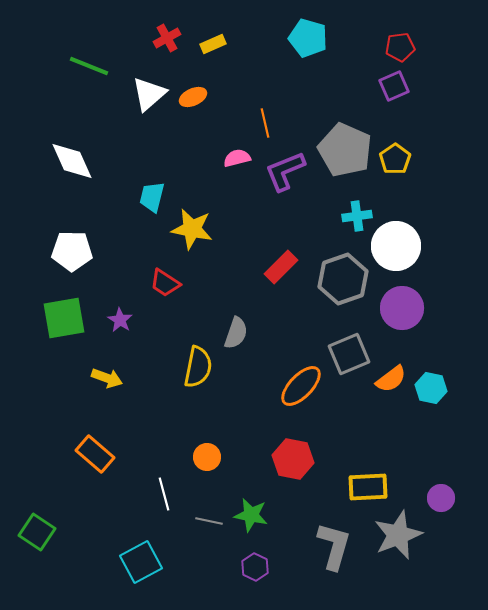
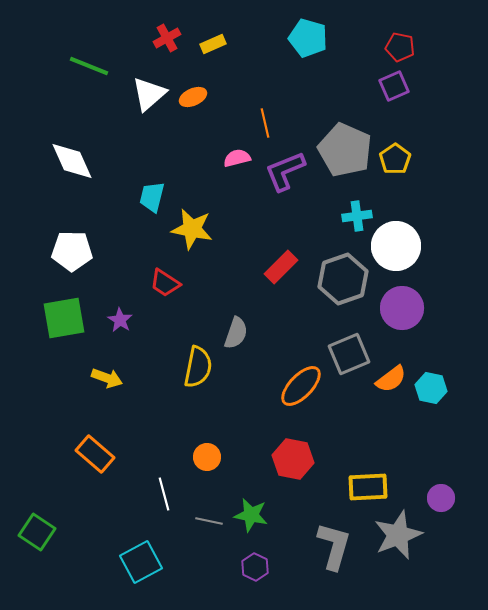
red pentagon at (400, 47): rotated 20 degrees clockwise
